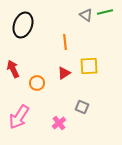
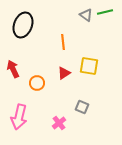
orange line: moved 2 px left
yellow square: rotated 12 degrees clockwise
pink arrow: rotated 20 degrees counterclockwise
